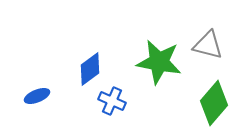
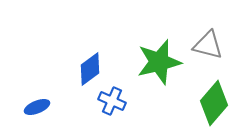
green star: rotated 24 degrees counterclockwise
blue ellipse: moved 11 px down
